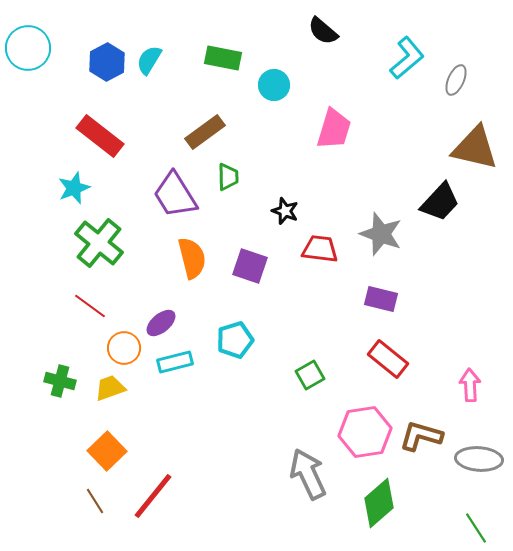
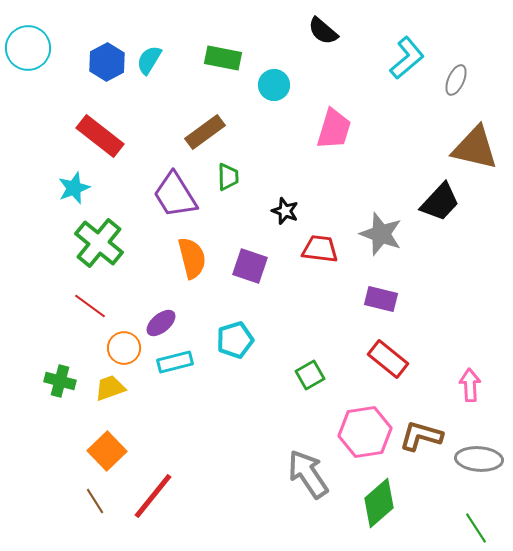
gray arrow at (308, 474): rotated 9 degrees counterclockwise
